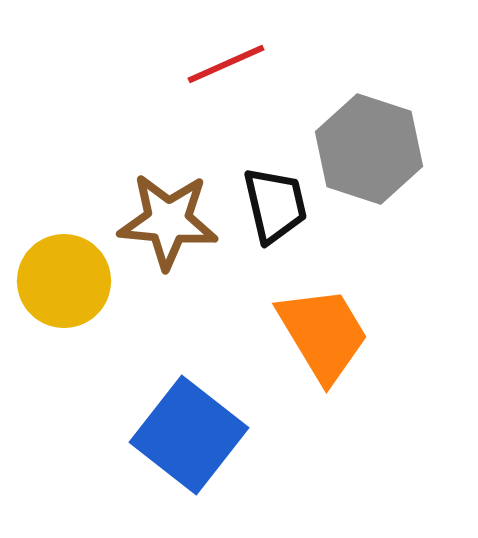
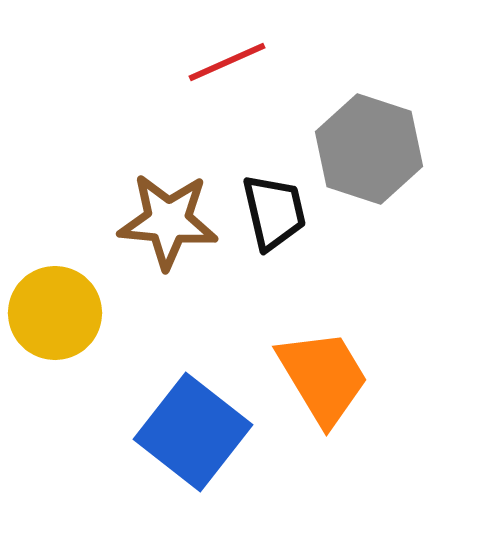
red line: moved 1 px right, 2 px up
black trapezoid: moved 1 px left, 7 px down
yellow circle: moved 9 px left, 32 px down
orange trapezoid: moved 43 px down
blue square: moved 4 px right, 3 px up
